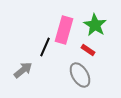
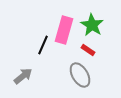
green star: moved 3 px left
black line: moved 2 px left, 2 px up
gray arrow: moved 6 px down
